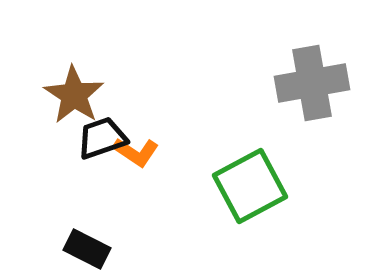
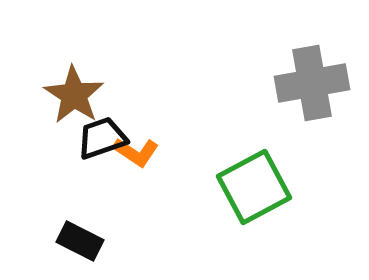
green square: moved 4 px right, 1 px down
black rectangle: moved 7 px left, 8 px up
